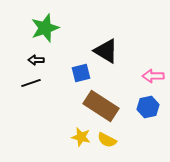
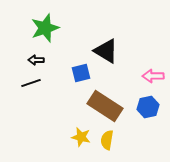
brown rectangle: moved 4 px right
yellow semicircle: rotated 72 degrees clockwise
